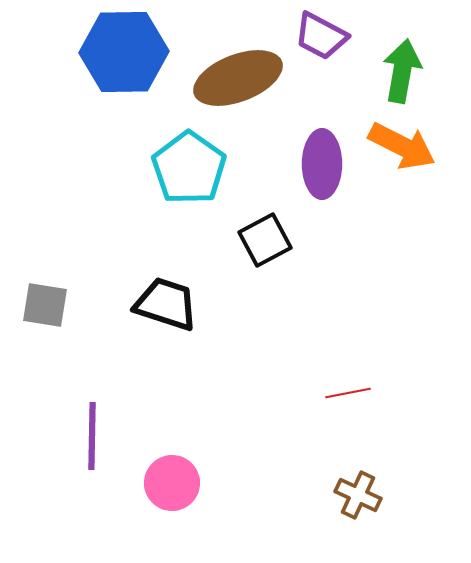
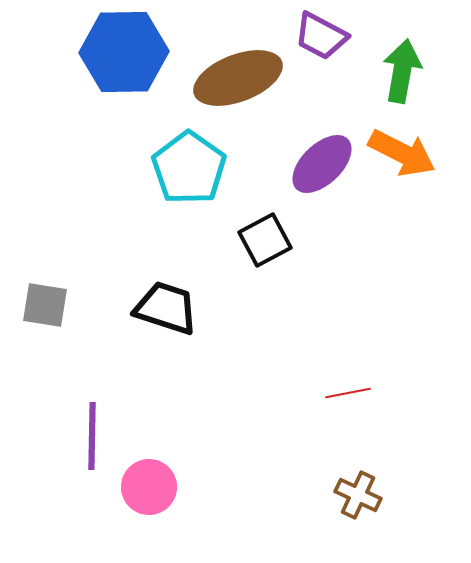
orange arrow: moved 7 px down
purple ellipse: rotated 46 degrees clockwise
black trapezoid: moved 4 px down
pink circle: moved 23 px left, 4 px down
